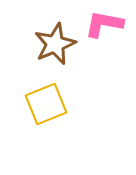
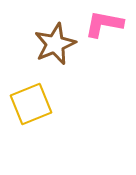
yellow square: moved 15 px left
